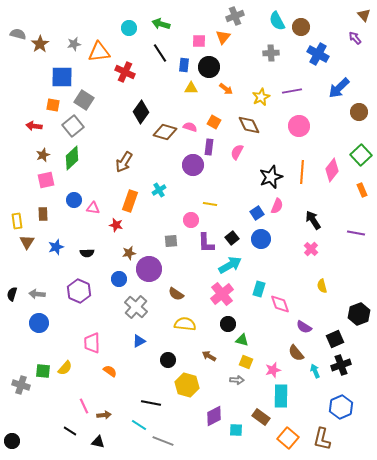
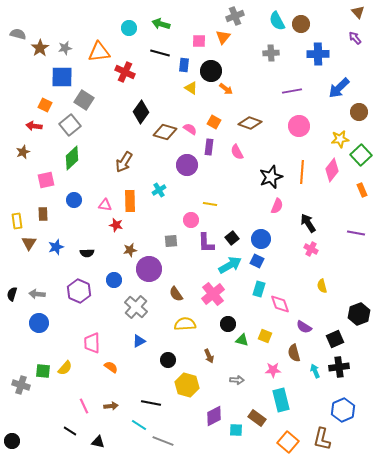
brown triangle at (364, 15): moved 6 px left, 3 px up
brown circle at (301, 27): moved 3 px up
brown star at (40, 44): moved 4 px down
gray star at (74, 44): moved 9 px left, 4 px down
black line at (160, 53): rotated 42 degrees counterclockwise
blue cross at (318, 54): rotated 30 degrees counterclockwise
black circle at (209, 67): moved 2 px right, 4 px down
yellow triangle at (191, 88): rotated 32 degrees clockwise
yellow star at (261, 97): moved 79 px right, 42 px down; rotated 18 degrees clockwise
orange square at (53, 105): moved 8 px left; rotated 16 degrees clockwise
brown diamond at (249, 125): moved 1 px right, 2 px up; rotated 45 degrees counterclockwise
gray square at (73, 126): moved 3 px left, 1 px up
pink semicircle at (190, 127): moved 2 px down; rotated 16 degrees clockwise
pink semicircle at (237, 152): rotated 56 degrees counterclockwise
brown star at (43, 155): moved 20 px left, 3 px up
purple circle at (193, 165): moved 6 px left
orange rectangle at (130, 201): rotated 20 degrees counterclockwise
pink triangle at (93, 208): moved 12 px right, 3 px up
blue square at (257, 213): moved 48 px down; rotated 32 degrees counterclockwise
black arrow at (313, 220): moved 5 px left, 3 px down
brown triangle at (27, 242): moved 2 px right, 1 px down
pink cross at (311, 249): rotated 16 degrees counterclockwise
brown star at (129, 253): moved 1 px right, 3 px up
blue circle at (119, 279): moved 5 px left, 1 px down
brown semicircle at (176, 294): rotated 21 degrees clockwise
pink cross at (222, 294): moved 9 px left
yellow semicircle at (185, 324): rotated 10 degrees counterclockwise
brown semicircle at (296, 353): moved 2 px left; rotated 24 degrees clockwise
brown arrow at (209, 356): rotated 144 degrees counterclockwise
yellow square at (246, 362): moved 19 px right, 26 px up
black cross at (341, 365): moved 2 px left, 2 px down; rotated 12 degrees clockwise
pink star at (273, 370): rotated 14 degrees clockwise
orange semicircle at (110, 371): moved 1 px right, 4 px up
cyan rectangle at (281, 396): moved 4 px down; rotated 15 degrees counterclockwise
blue hexagon at (341, 407): moved 2 px right, 3 px down
brown arrow at (104, 415): moved 7 px right, 9 px up
brown rectangle at (261, 417): moved 4 px left, 1 px down
orange square at (288, 438): moved 4 px down
